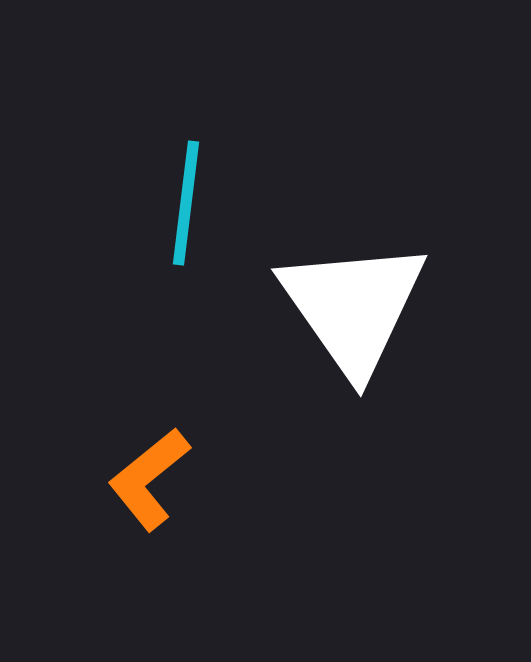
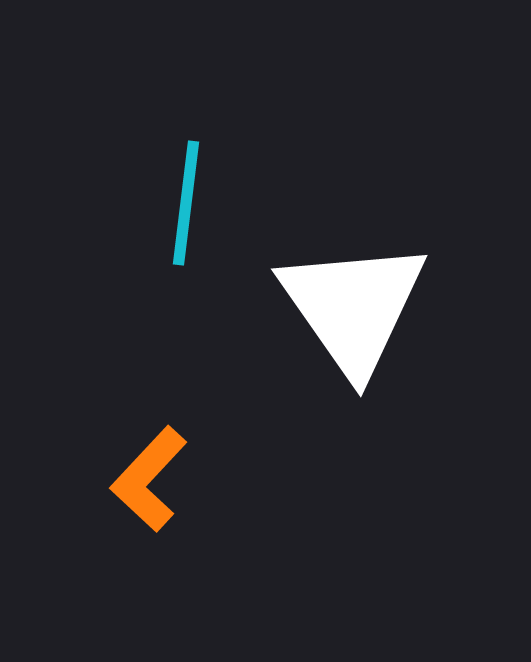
orange L-shape: rotated 8 degrees counterclockwise
